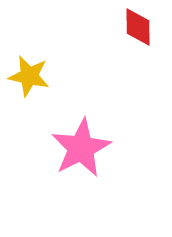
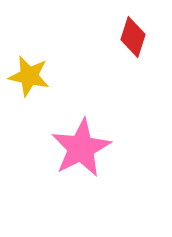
red diamond: moved 5 px left, 10 px down; rotated 18 degrees clockwise
